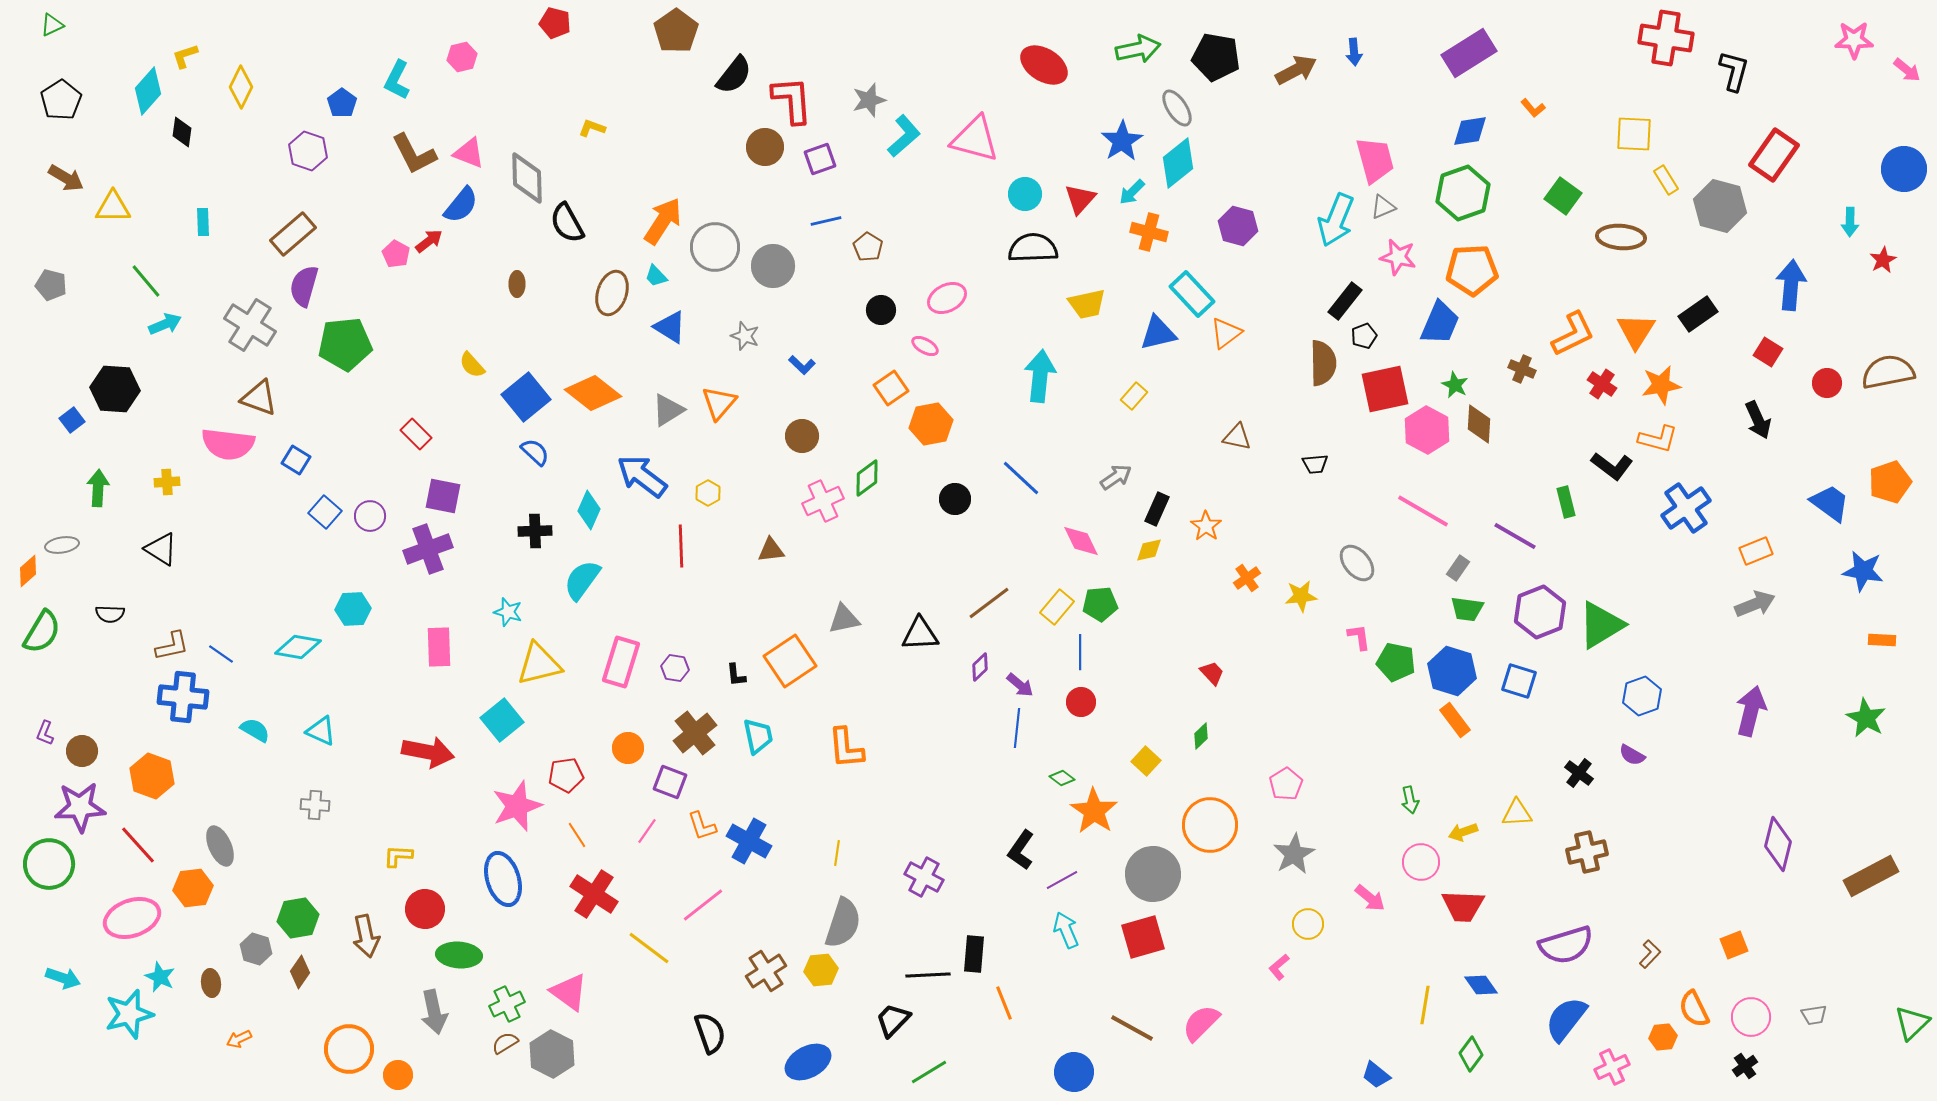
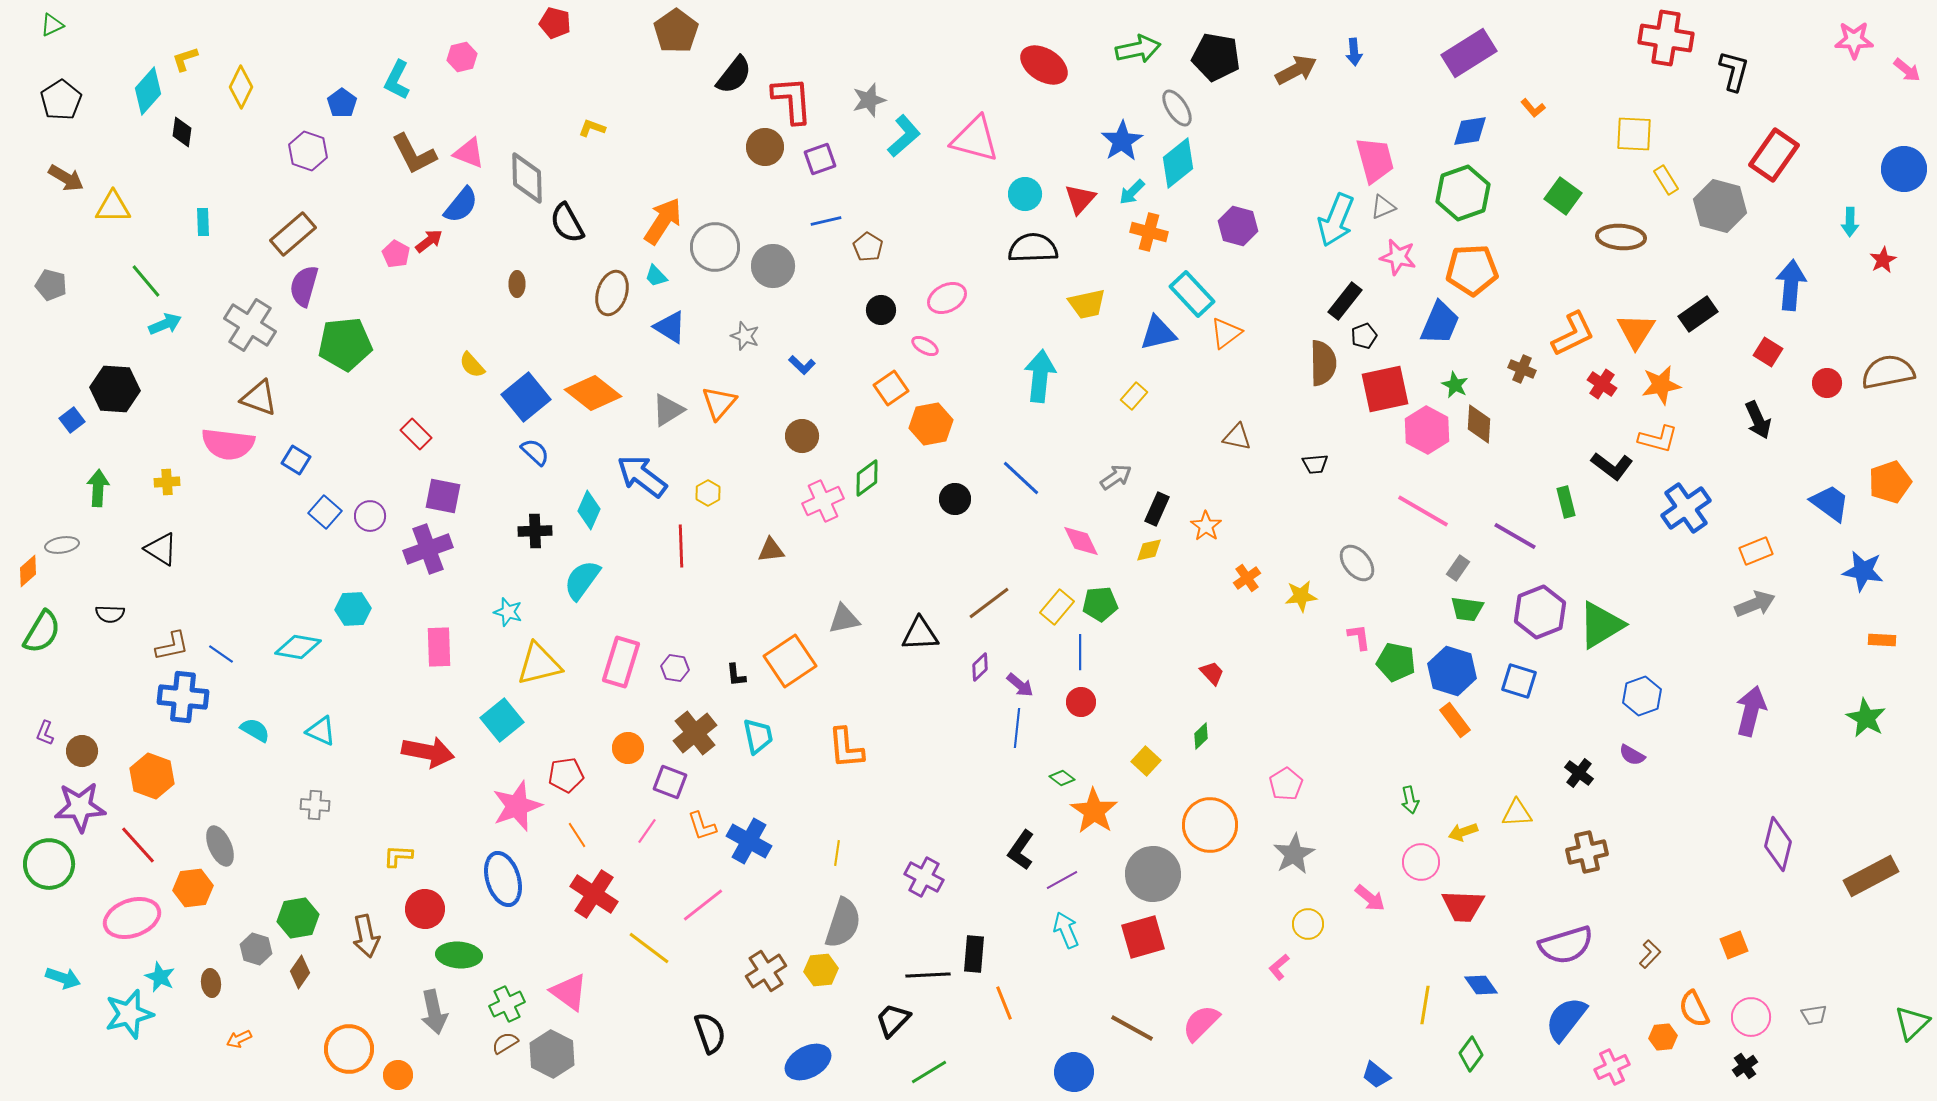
yellow L-shape at (185, 56): moved 3 px down
